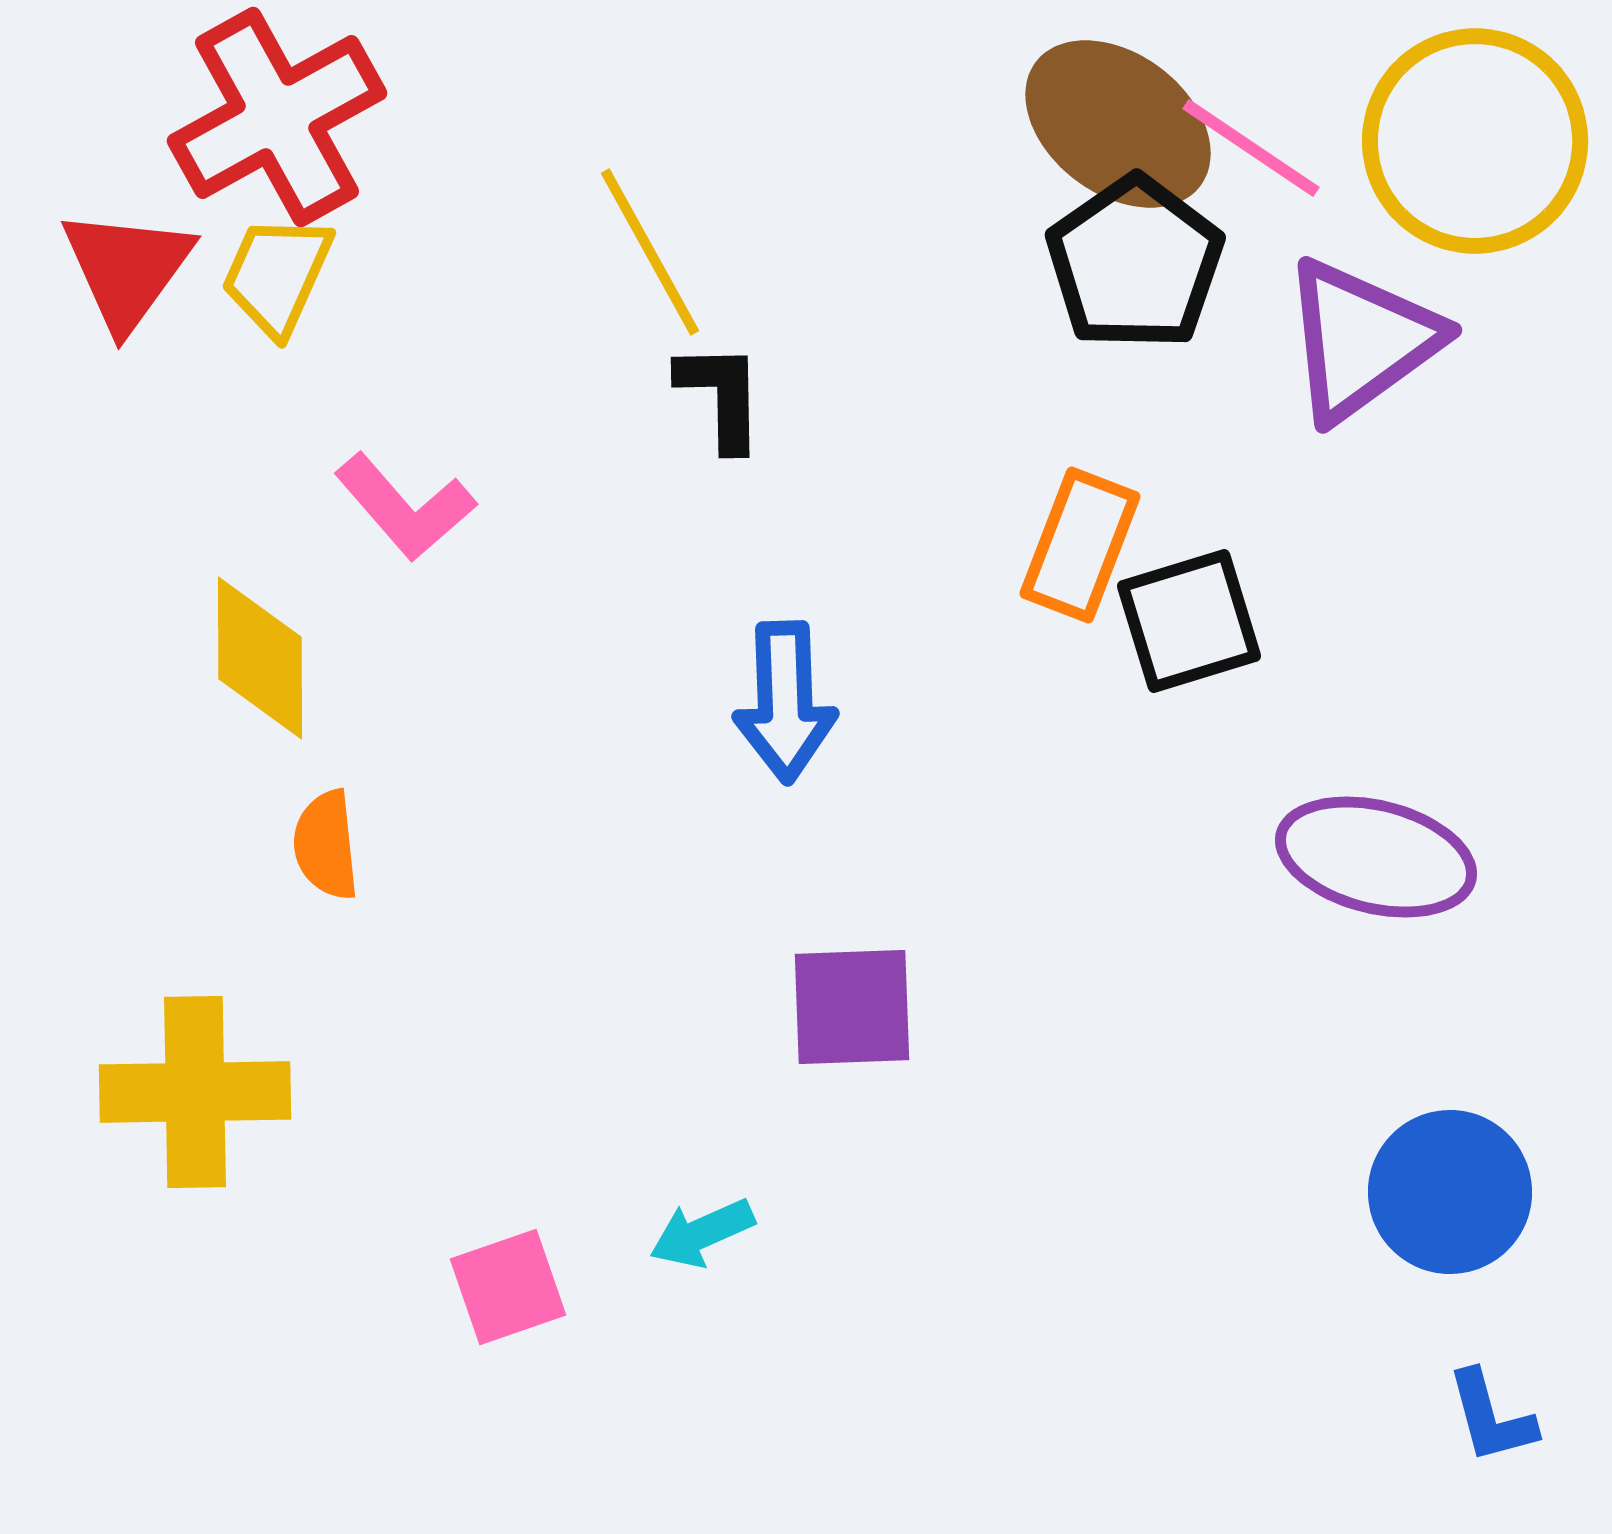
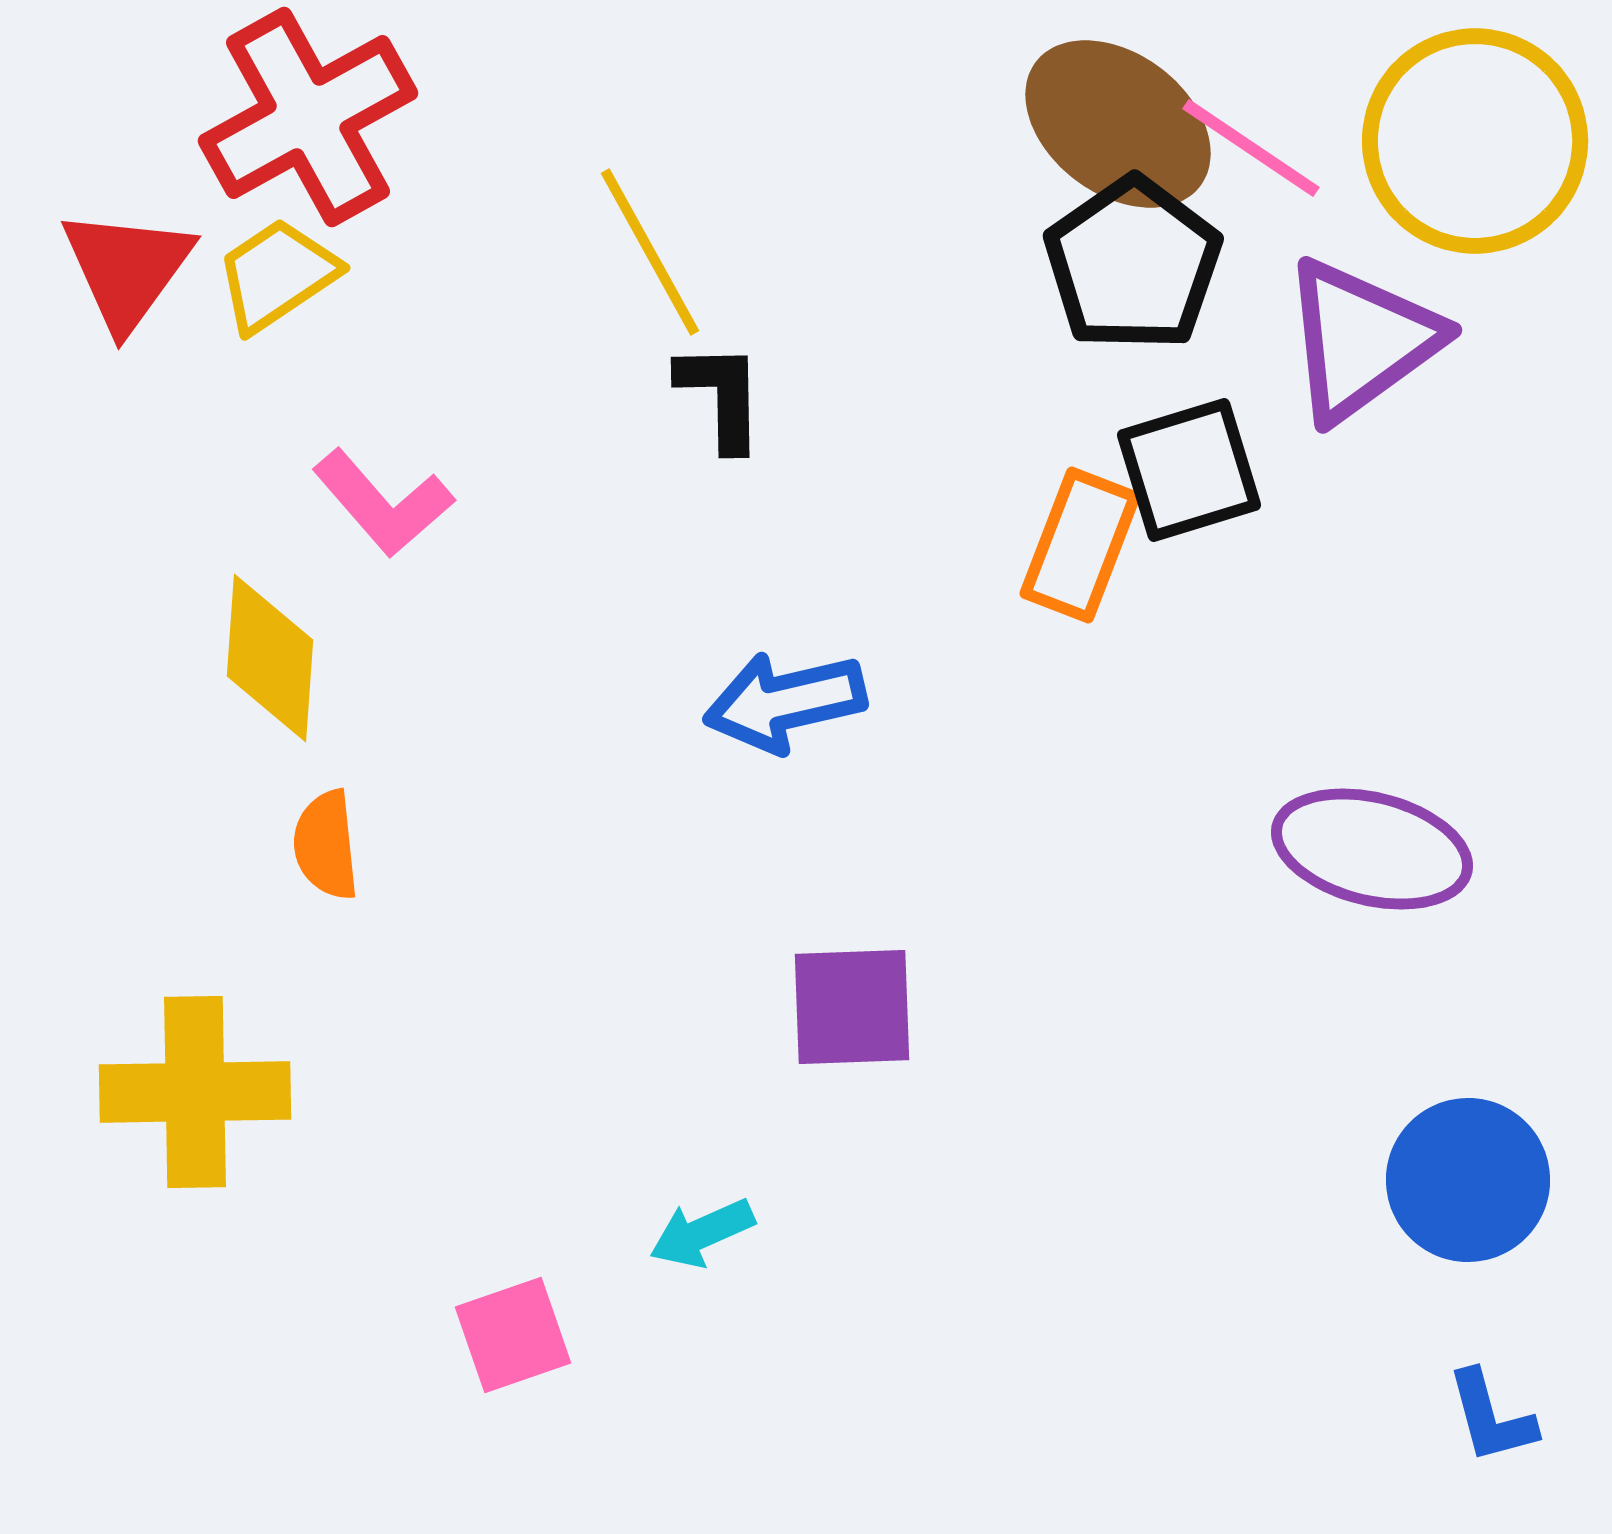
red cross: moved 31 px right
black pentagon: moved 2 px left, 1 px down
yellow trapezoid: rotated 32 degrees clockwise
pink L-shape: moved 22 px left, 4 px up
black square: moved 151 px up
yellow diamond: moved 10 px right; rotated 4 degrees clockwise
blue arrow: rotated 79 degrees clockwise
purple ellipse: moved 4 px left, 8 px up
blue circle: moved 18 px right, 12 px up
pink square: moved 5 px right, 48 px down
